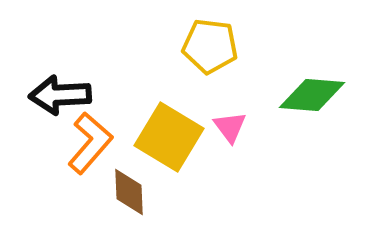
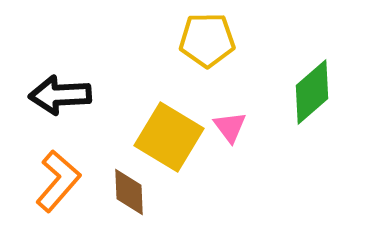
yellow pentagon: moved 3 px left, 6 px up; rotated 8 degrees counterclockwise
green diamond: moved 3 px up; rotated 46 degrees counterclockwise
orange L-shape: moved 32 px left, 38 px down
